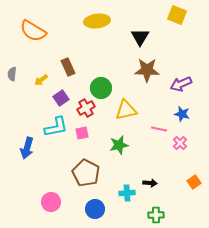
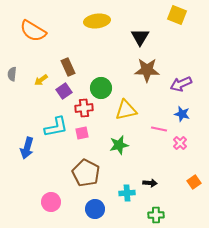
purple square: moved 3 px right, 7 px up
red cross: moved 2 px left; rotated 24 degrees clockwise
